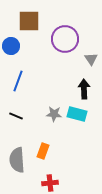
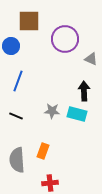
gray triangle: rotated 32 degrees counterclockwise
black arrow: moved 2 px down
gray star: moved 2 px left, 3 px up
